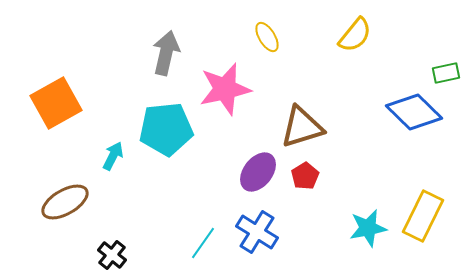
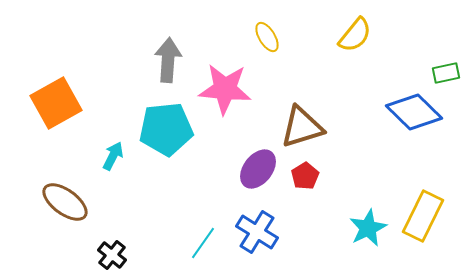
gray arrow: moved 2 px right, 7 px down; rotated 9 degrees counterclockwise
pink star: rotated 18 degrees clockwise
purple ellipse: moved 3 px up
brown ellipse: rotated 66 degrees clockwise
cyan star: rotated 15 degrees counterclockwise
